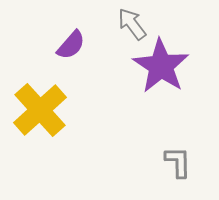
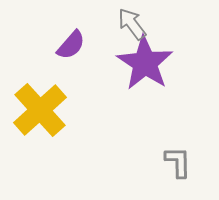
purple star: moved 16 px left, 3 px up
